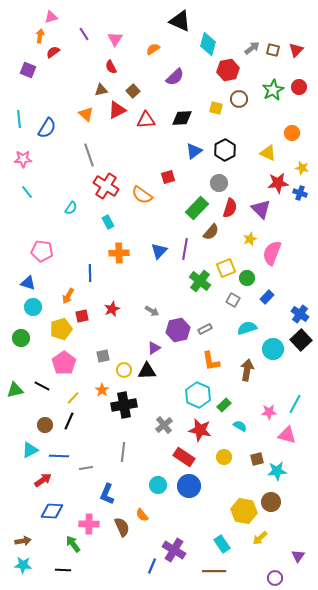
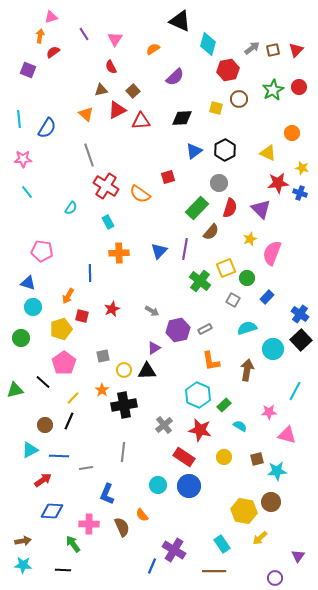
brown square at (273, 50): rotated 24 degrees counterclockwise
red triangle at (146, 120): moved 5 px left, 1 px down
orange semicircle at (142, 195): moved 2 px left, 1 px up
red square at (82, 316): rotated 24 degrees clockwise
black line at (42, 386): moved 1 px right, 4 px up; rotated 14 degrees clockwise
cyan line at (295, 404): moved 13 px up
